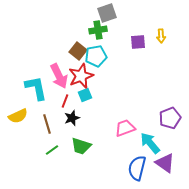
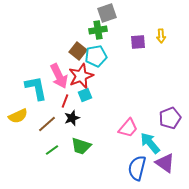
brown line: rotated 66 degrees clockwise
pink trapezoid: moved 3 px right; rotated 150 degrees clockwise
